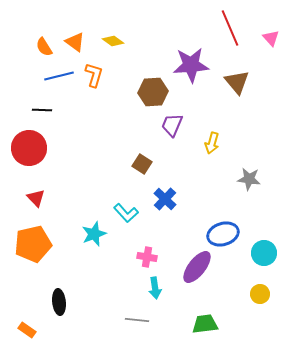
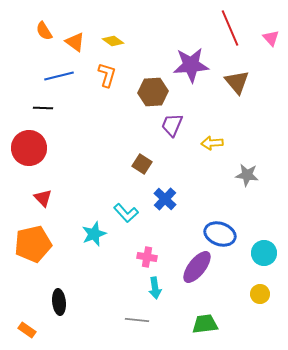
orange semicircle: moved 16 px up
orange L-shape: moved 13 px right
black line: moved 1 px right, 2 px up
yellow arrow: rotated 70 degrees clockwise
gray star: moved 2 px left, 4 px up
red triangle: moved 7 px right
blue ellipse: moved 3 px left; rotated 36 degrees clockwise
